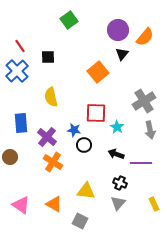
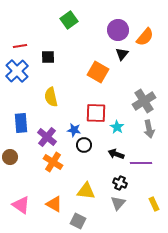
red line: rotated 64 degrees counterclockwise
orange square: rotated 20 degrees counterclockwise
gray arrow: moved 1 px left, 1 px up
gray square: moved 2 px left
